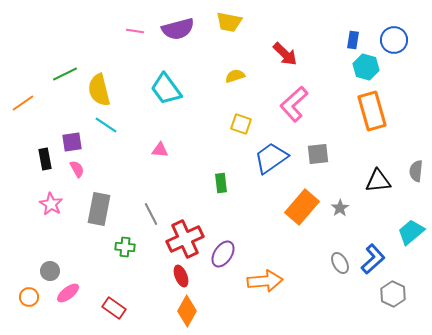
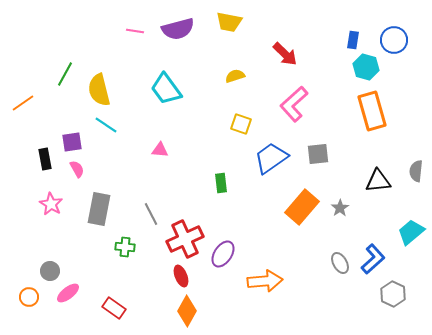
green line at (65, 74): rotated 35 degrees counterclockwise
